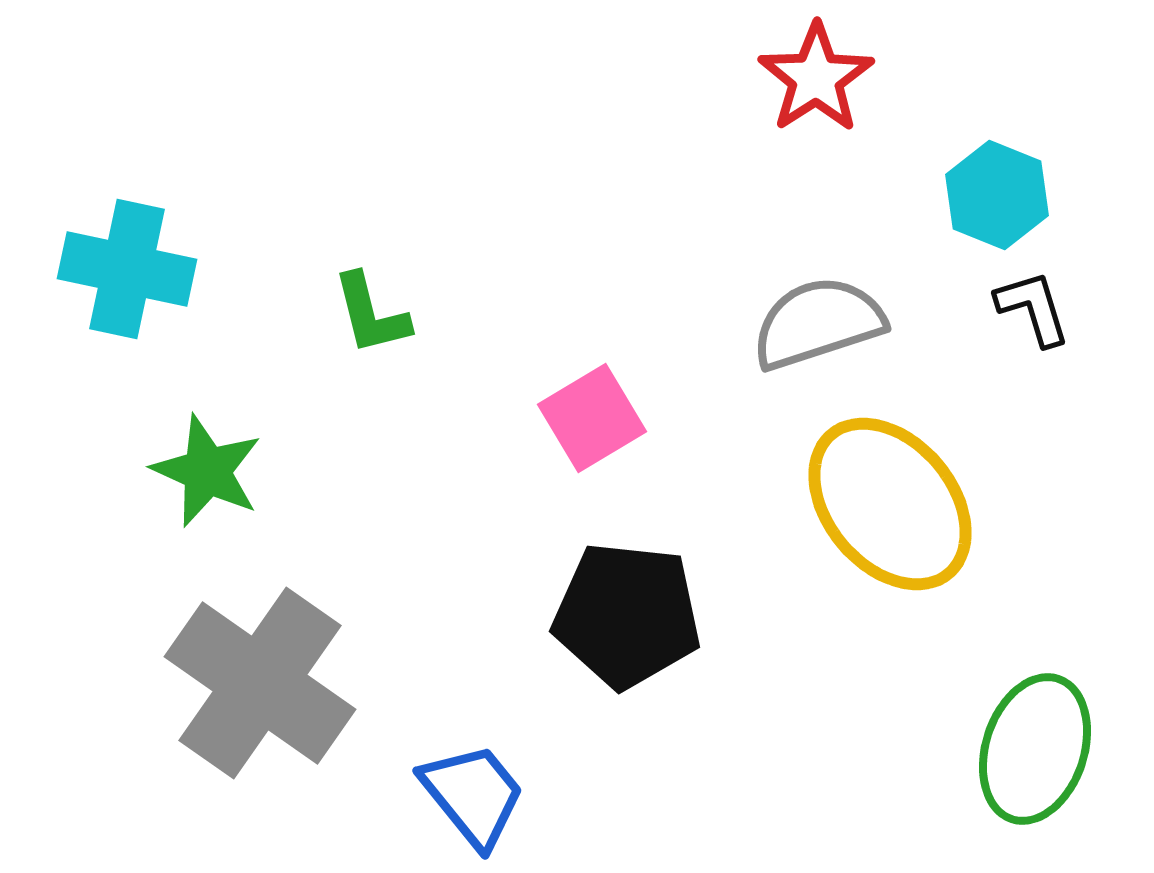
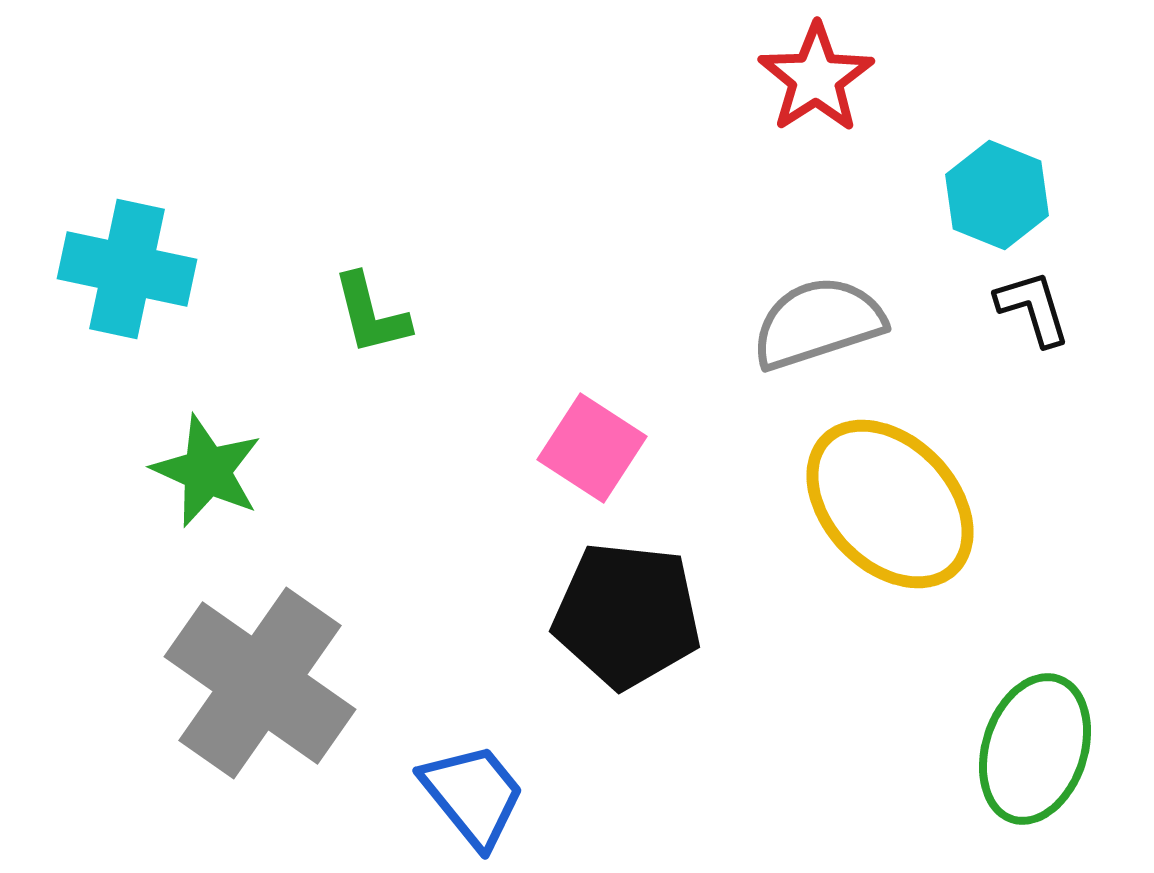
pink square: moved 30 px down; rotated 26 degrees counterclockwise
yellow ellipse: rotated 4 degrees counterclockwise
